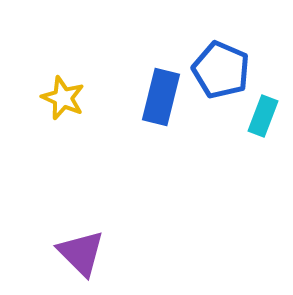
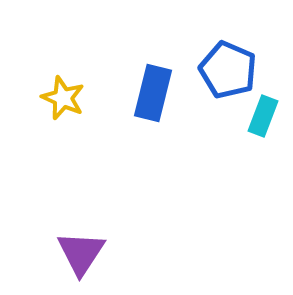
blue pentagon: moved 7 px right
blue rectangle: moved 8 px left, 4 px up
purple triangle: rotated 18 degrees clockwise
